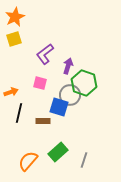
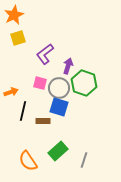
orange star: moved 1 px left, 2 px up
yellow square: moved 4 px right, 1 px up
gray circle: moved 11 px left, 7 px up
black line: moved 4 px right, 2 px up
green rectangle: moved 1 px up
orange semicircle: rotated 75 degrees counterclockwise
